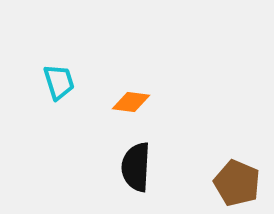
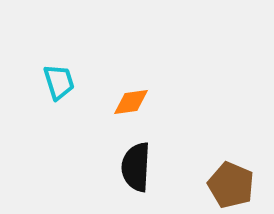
orange diamond: rotated 15 degrees counterclockwise
brown pentagon: moved 6 px left, 2 px down
